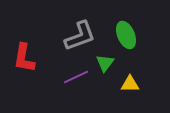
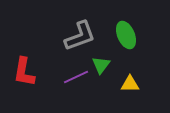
red L-shape: moved 14 px down
green triangle: moved 4 px left, 2 px down
